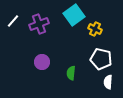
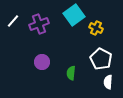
yellow cross: moved 1 px right, 1 px up
white pentagon: rotated 15 degrees clockwise
